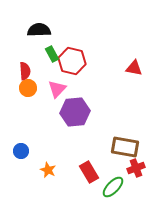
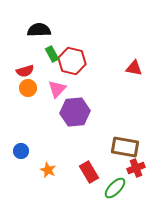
red semicircle: rotated 78 degrees clockwise
green ellipse: moved 2 px right, 1 px down
